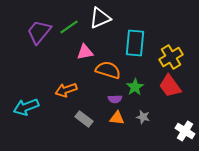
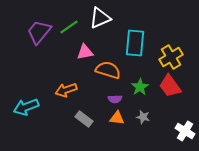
green star: moved 5 px right
